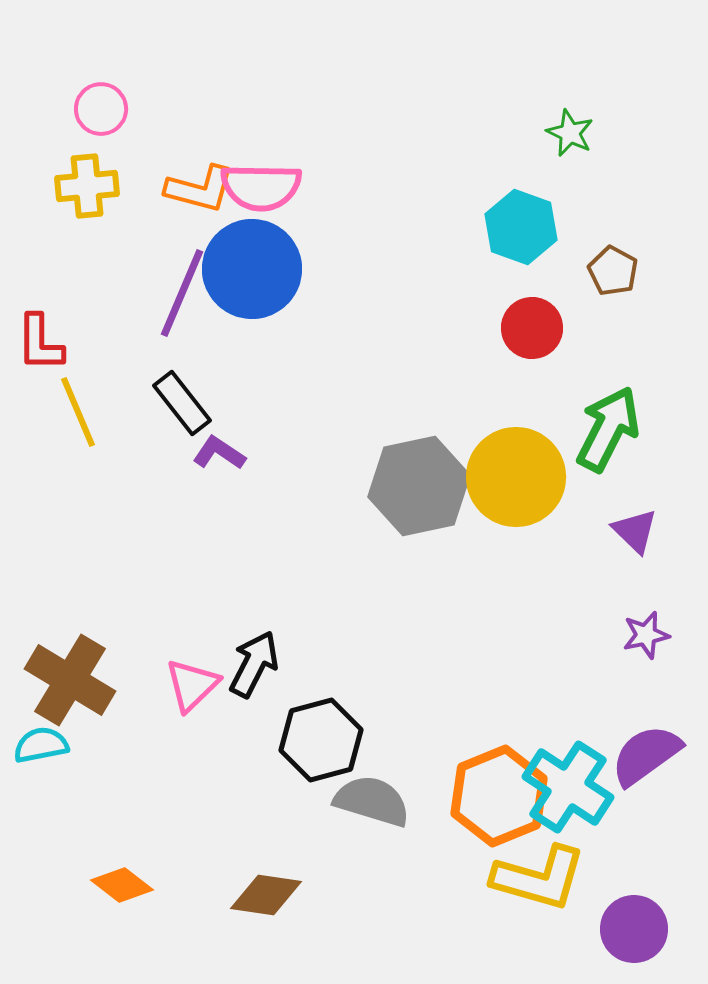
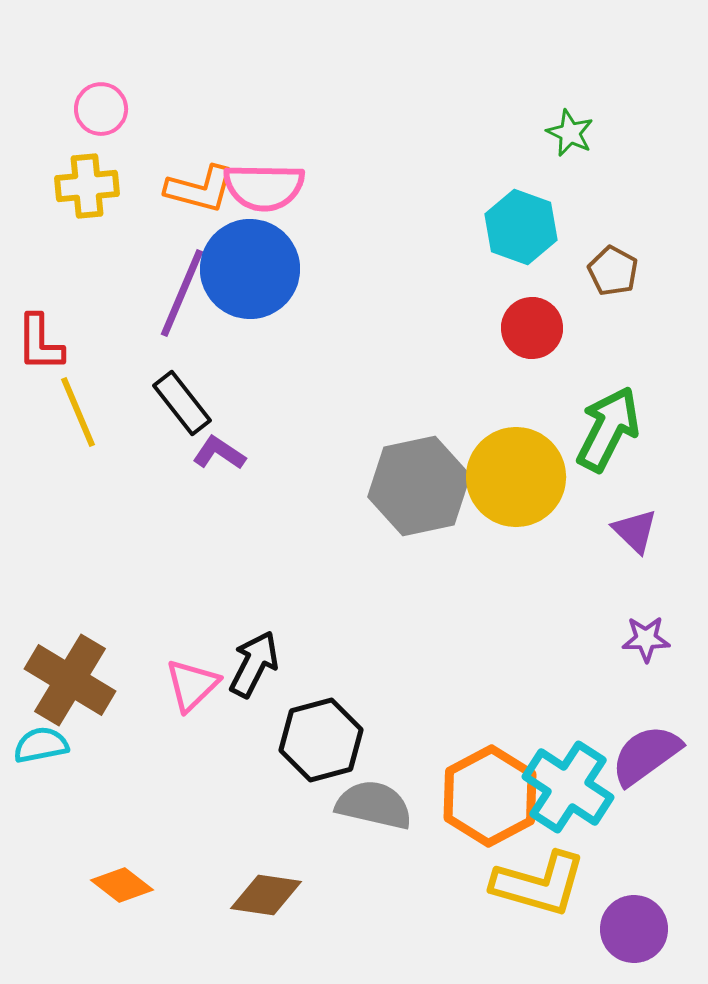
pink semicircle: moved 3 px right
blue circle: moved 2 px left
purple star: moved 4 px down; rotated 12 degrees clockwise
orange hexagon: moved 9 px left; rotated 6 degrees counterclockwise
gray semicircle: moved 2 px right, 4 px down; rotated 4 degrees counterclockwise
yellow L-shape: moved 6 px down
